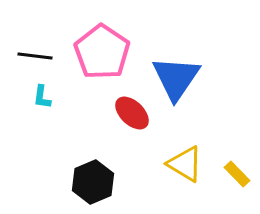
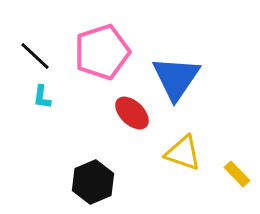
pink pentagon: rotated 20 degrees clockwise
black line: rotated 36 degrees clockwise
yellow triangle: moved 2 px left, 11 px up; rotated 12 degrees counterclockwise
